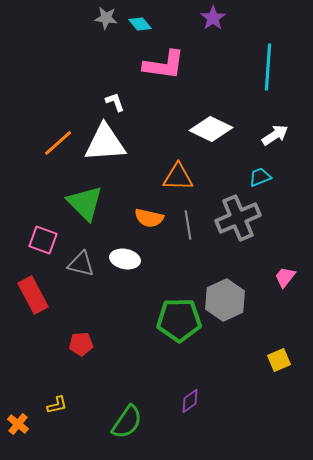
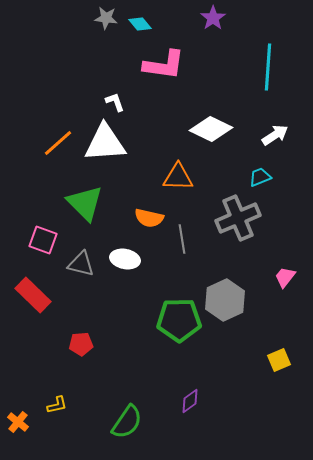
gray line: moved 6 px left, 14 px down
red rectangle: rotated 18 degrees counterclockwise
orange cross: moved 2 px up
